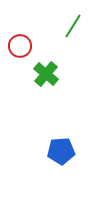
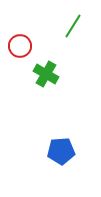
green cross: rotated 10 degrees counterclockwise
